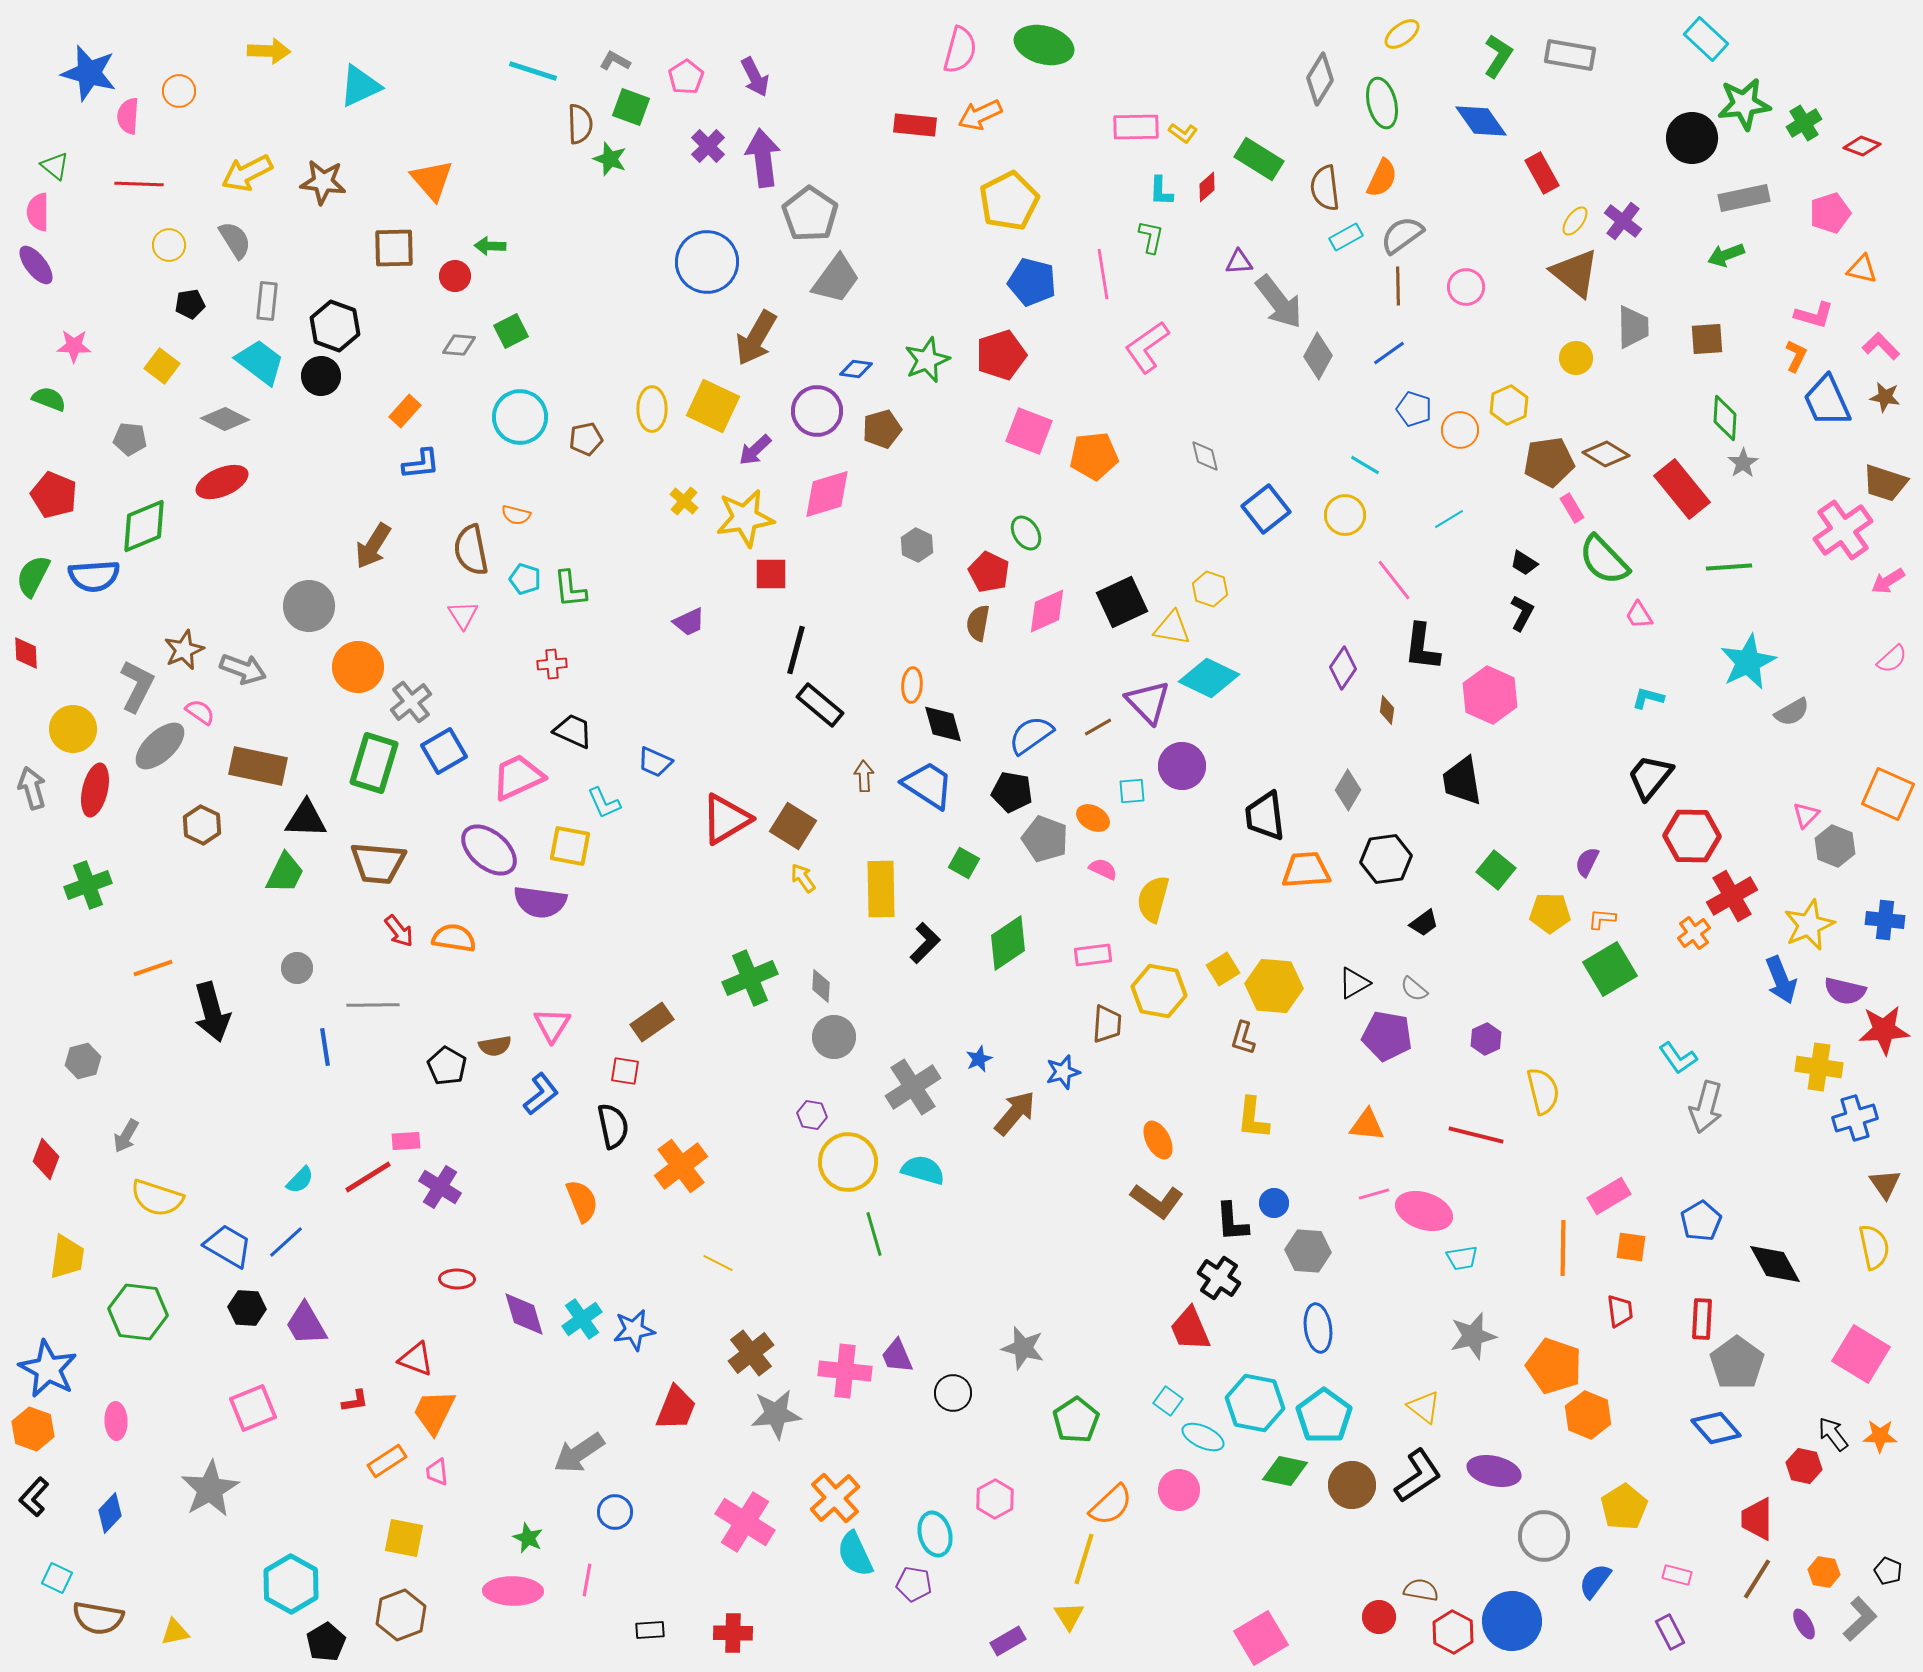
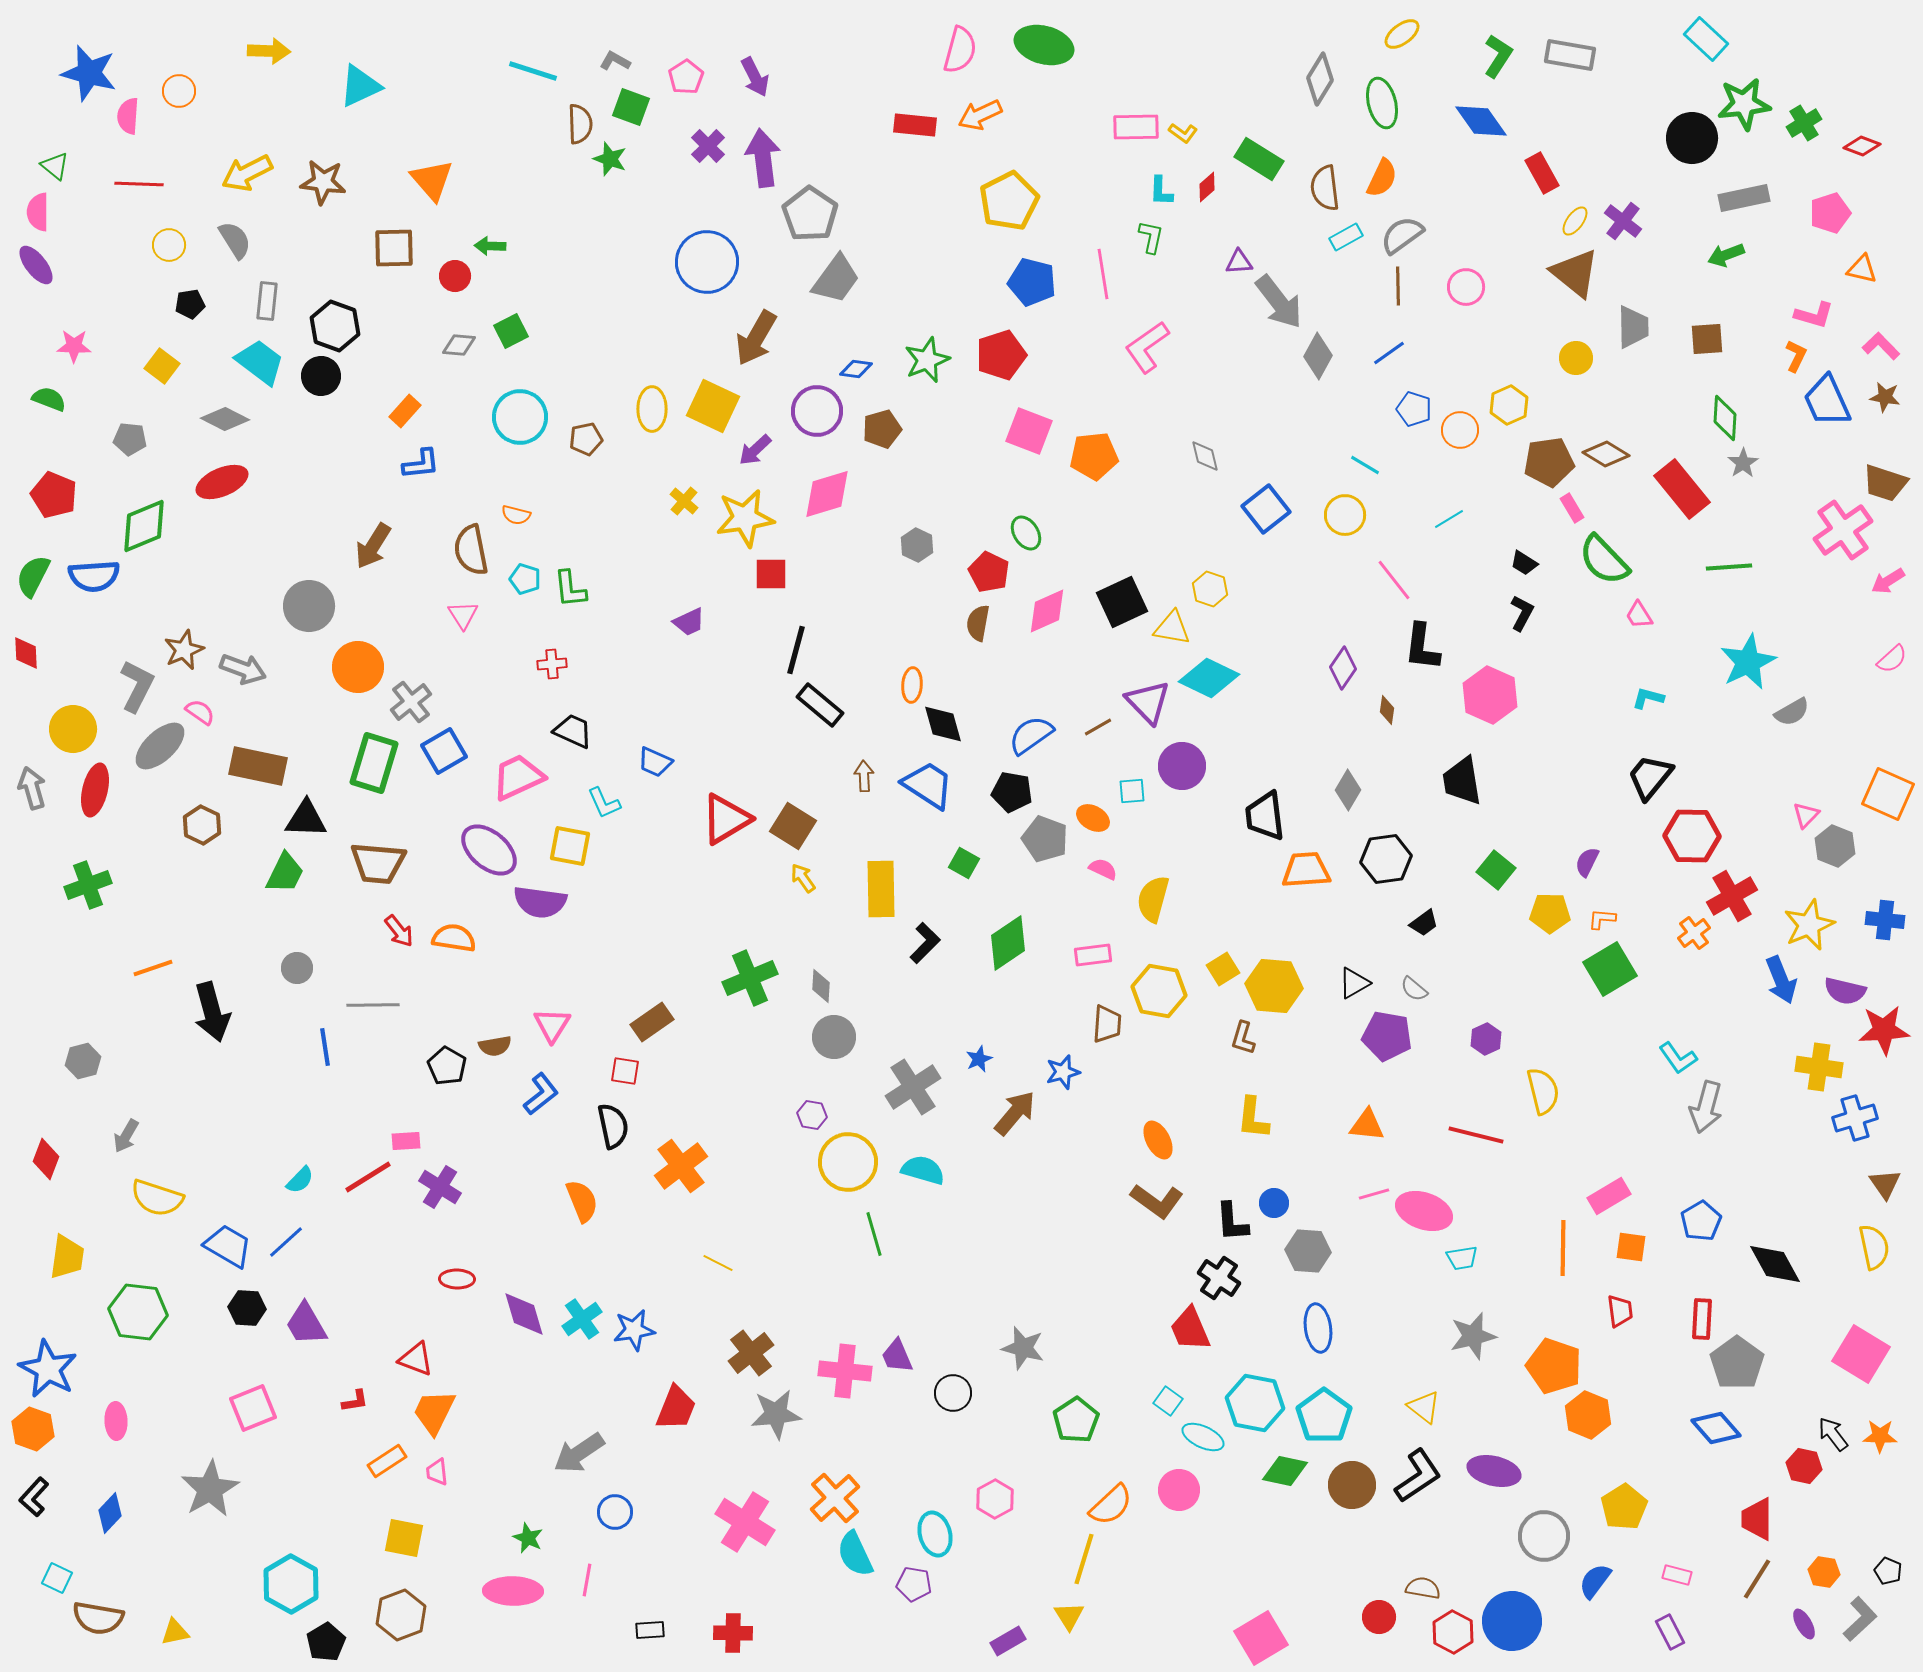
brown semicircle at (1421, 1590): moved 2 px right, 2 px up
